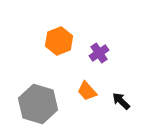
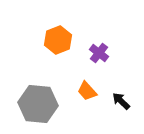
orange hexagon: moved 1 px left, 1 px up
purple cross: rotated 18 degrees counterclockwise
gray hexagon: rotated 12 degrees counterclockwise
